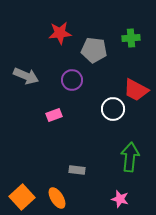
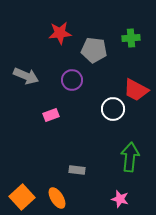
pink rectangle: moved 3 px left
